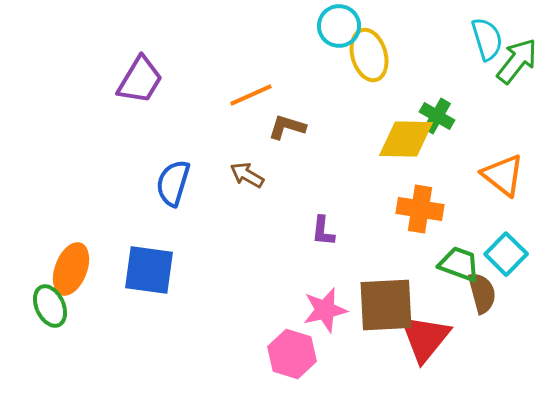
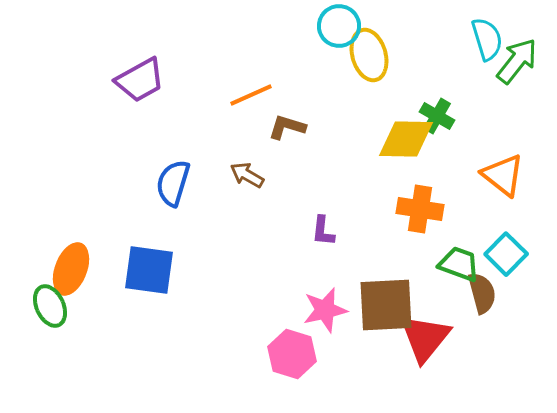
purple trapezoid: rotated 30 degrees clockwise
